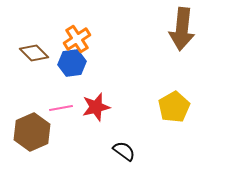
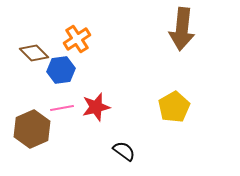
blue hexagon: moved 11 px left, 7 px down
pink line: moved 1 px right
brown hexagon: moved 3 px up
